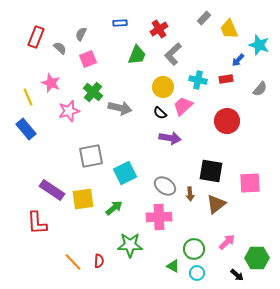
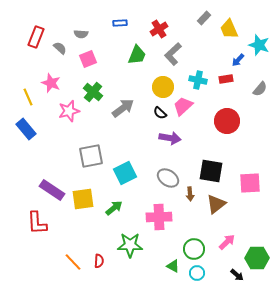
gray semicircle at (81, 34): rotated 112 degrees counterclockwise
gray arrow at (120, 108): moved 3 px right; rotated 50 degrees counterclockwise
gray ellipse at (165, 186): moved 3 px right, 8 px up
